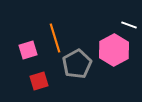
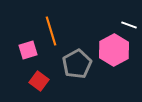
orange line: moved 4 px left, 7 px up
red square: rotated 36 degrees counterclockwise
